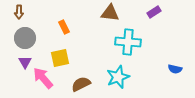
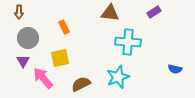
gray circle: moved 3 px right
purple triangle: moved 2 px left, 1 px up
